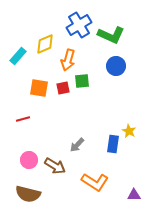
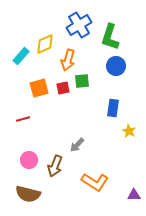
green L-shape: moved 1 px left, 2 px down; rotated 84 degrees clockwise
cyan rectangle: moved 3 px right
orange square: rotated 24 degrees counterclockwise
blue rectangle: moved 36 px up
brown arrow: rotated 80 degrees clockwise
